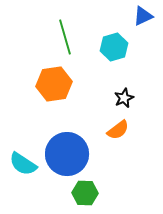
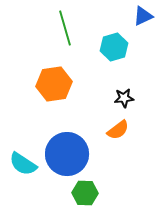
green line: moved 9 px up
black star: rotated 18 degrees clockwise
